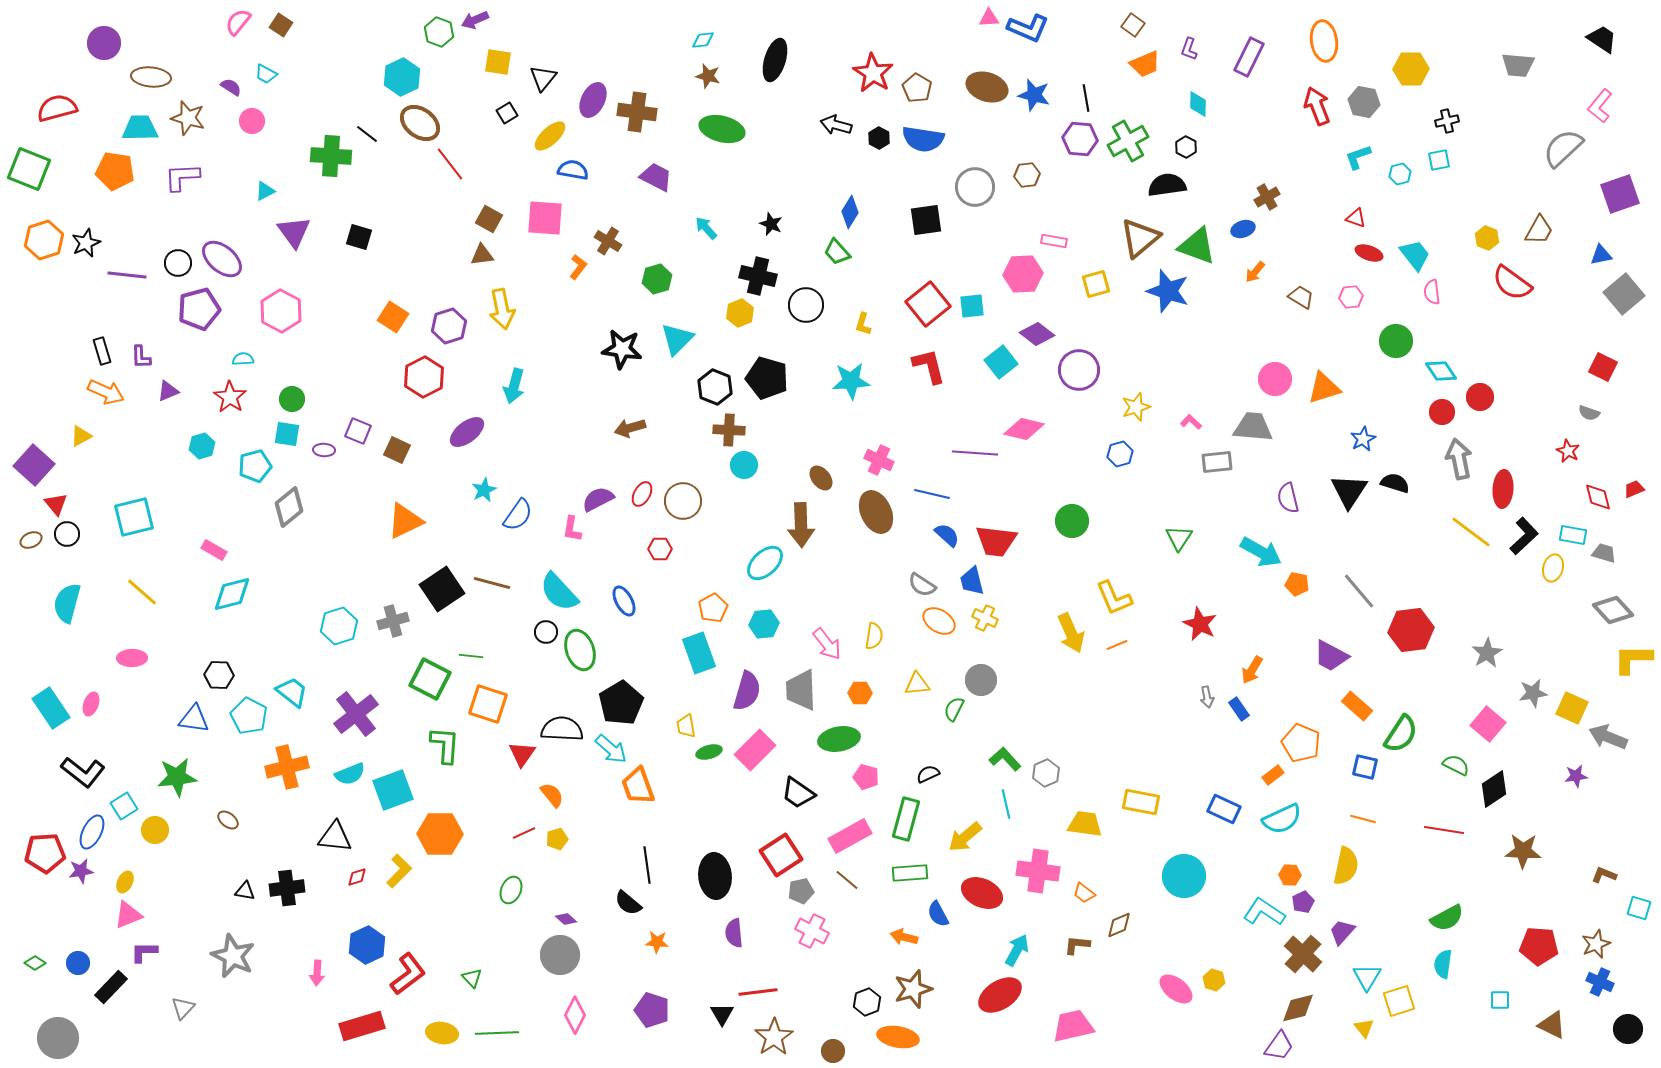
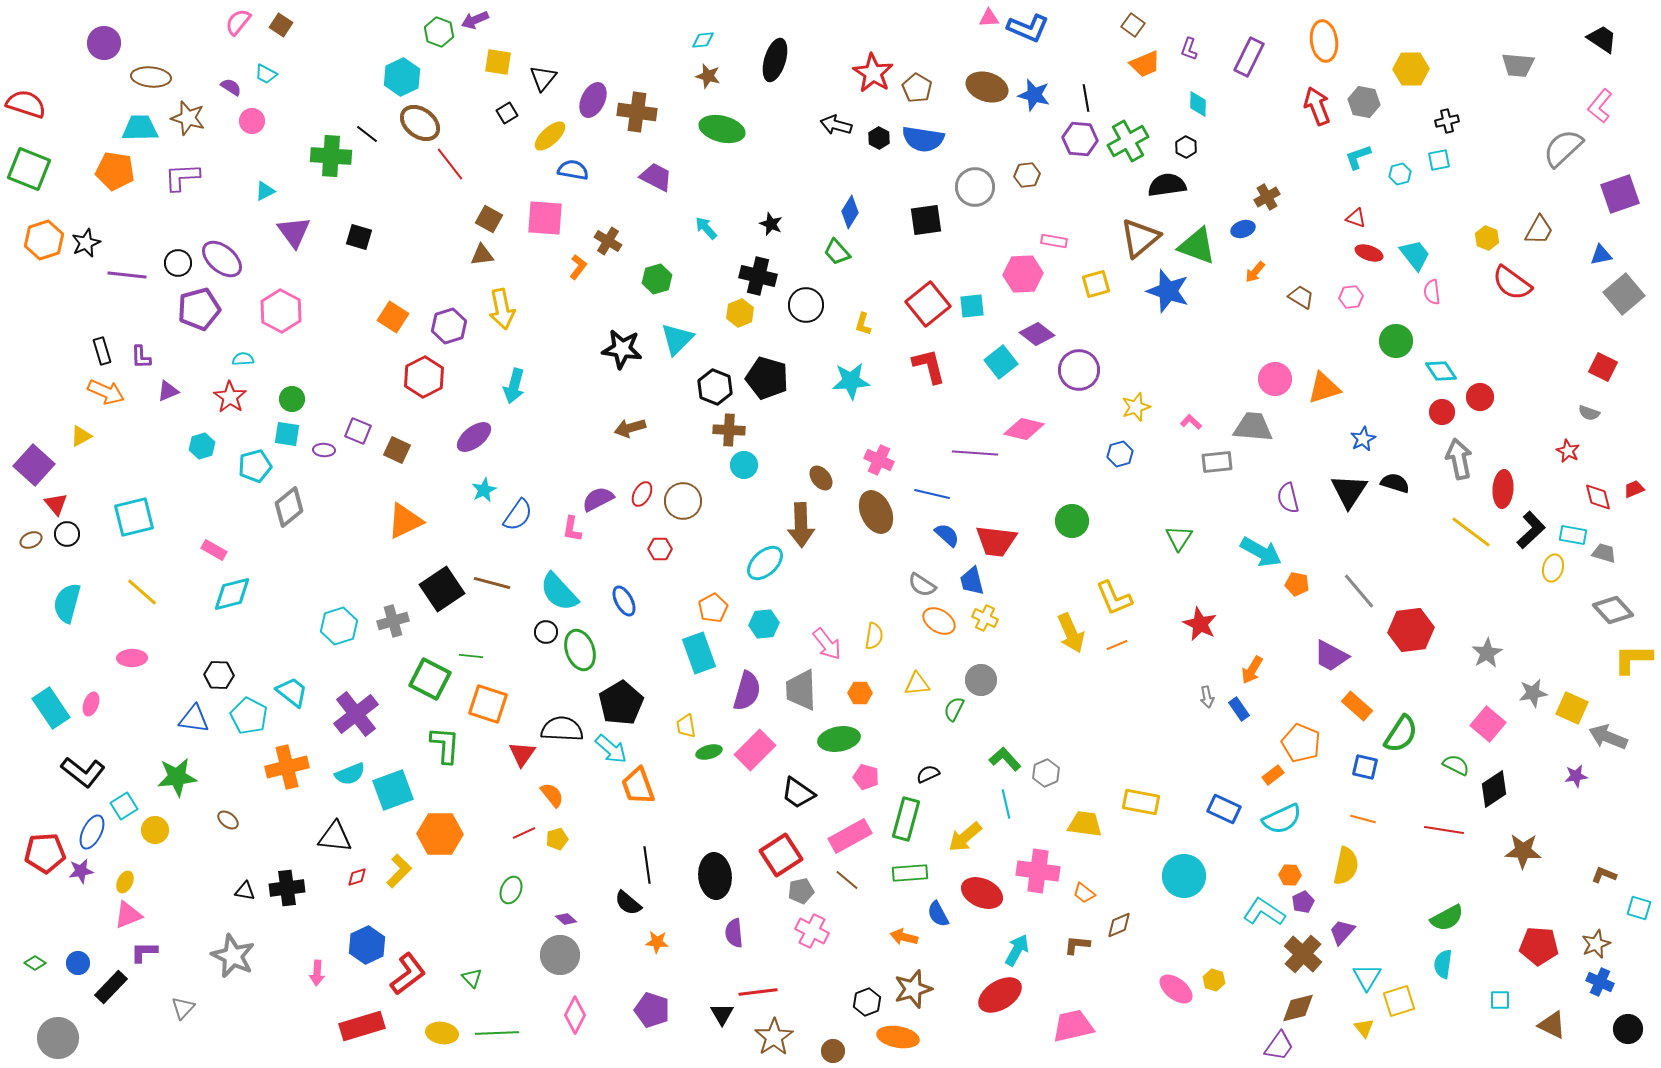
red semicircle at (57, 108): moved 31 px left, 4 px up; rotated 33 degrees clockwise
purple ellipse at (467, 432): moved 7 px right, 5 px down
black L-shape at (1524, 536): moved 7 px right, 6 px up
